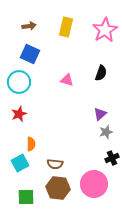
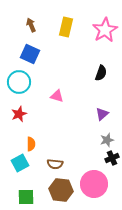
brown arrow: moved 2 px right, 1 px up; rotated 104 degrees counterclockwise
pink triangle: moved 10 px left, 16 px down
purple triangle: moved 2 px right
gray star: moved 1 px right, 8 px down
brown hexagon: moved 3 px right, 2 px down
